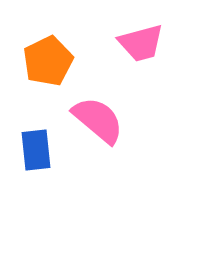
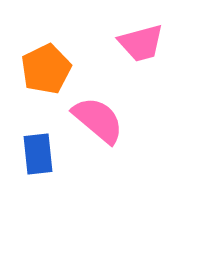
orange pentagon: moved 2 px left, 8 px down
blue rectangle: moved 2 px right, 4 px down
